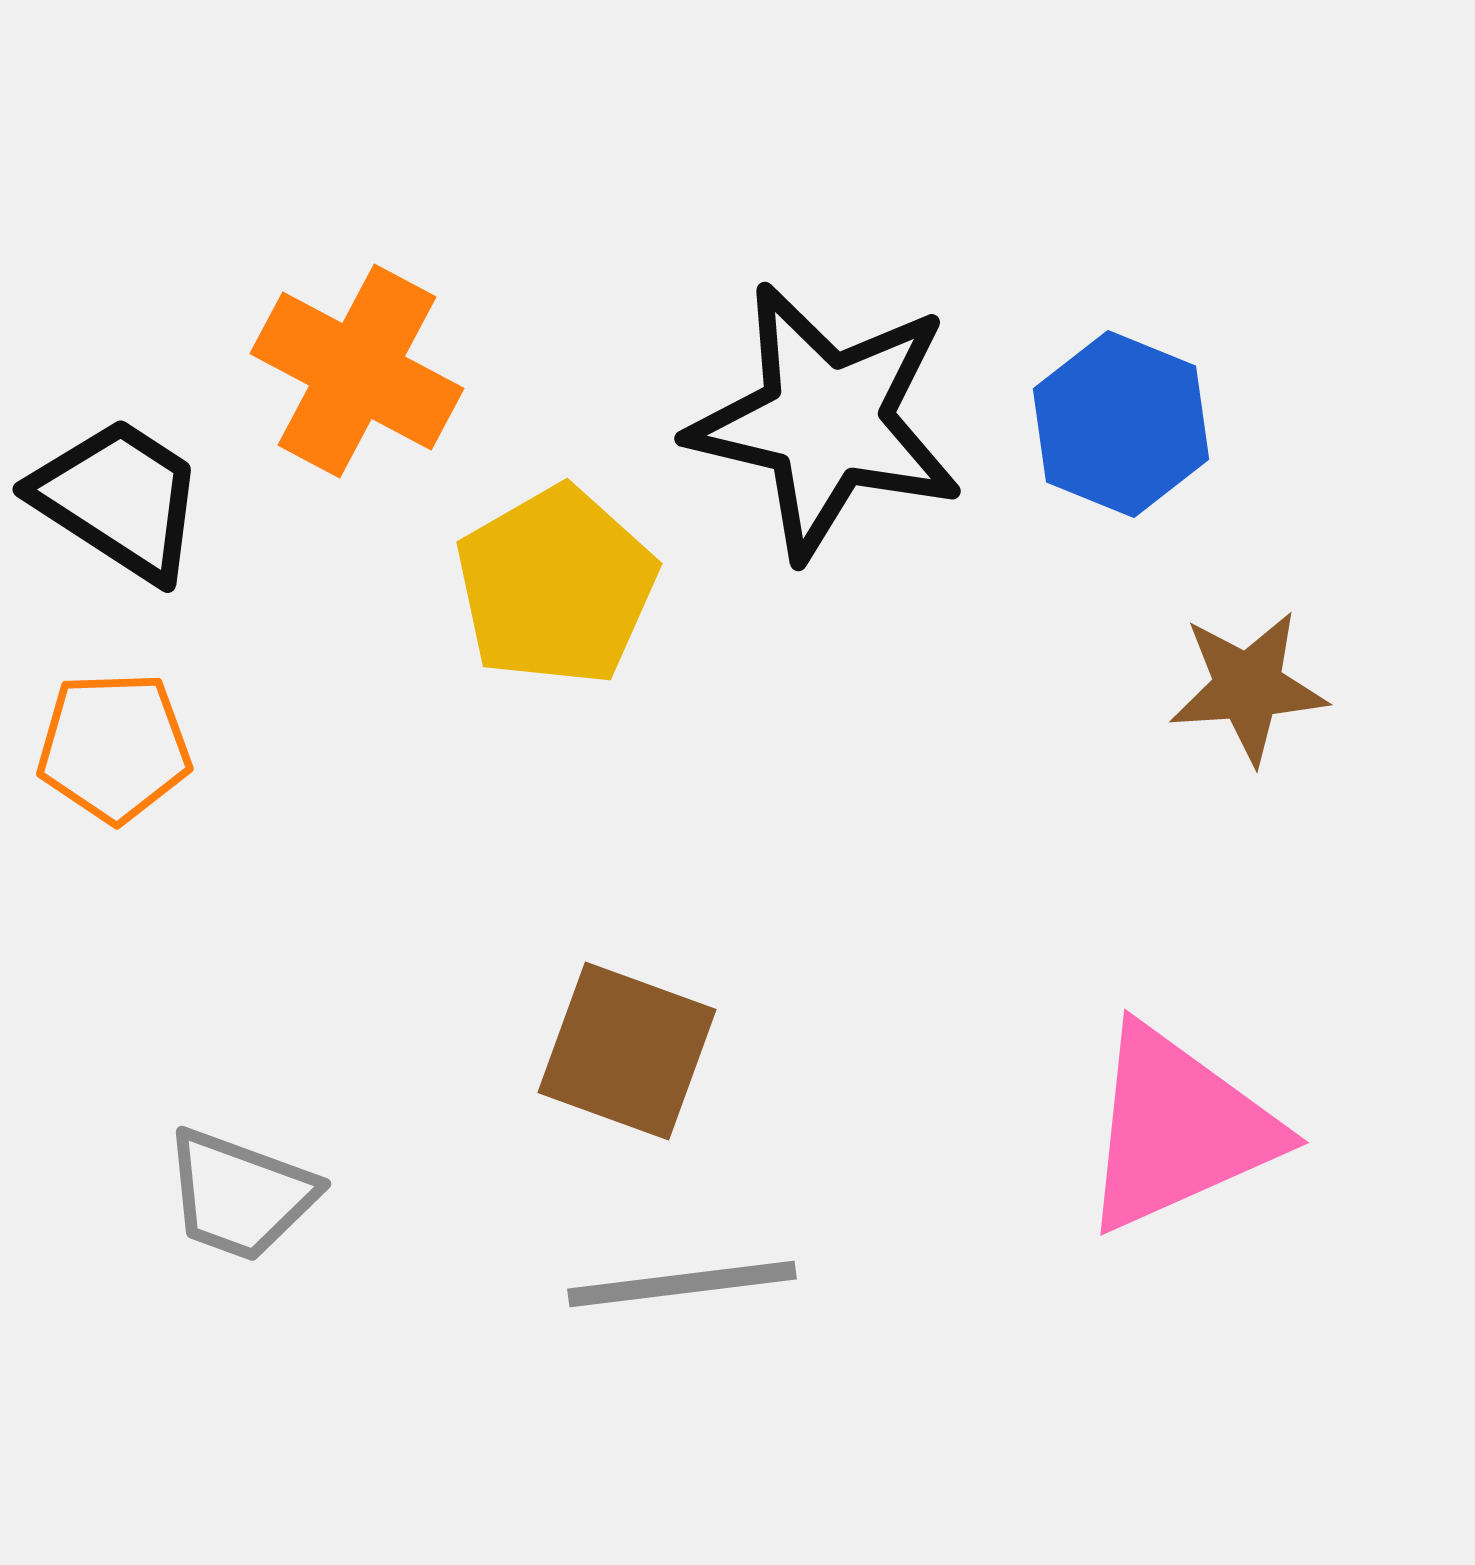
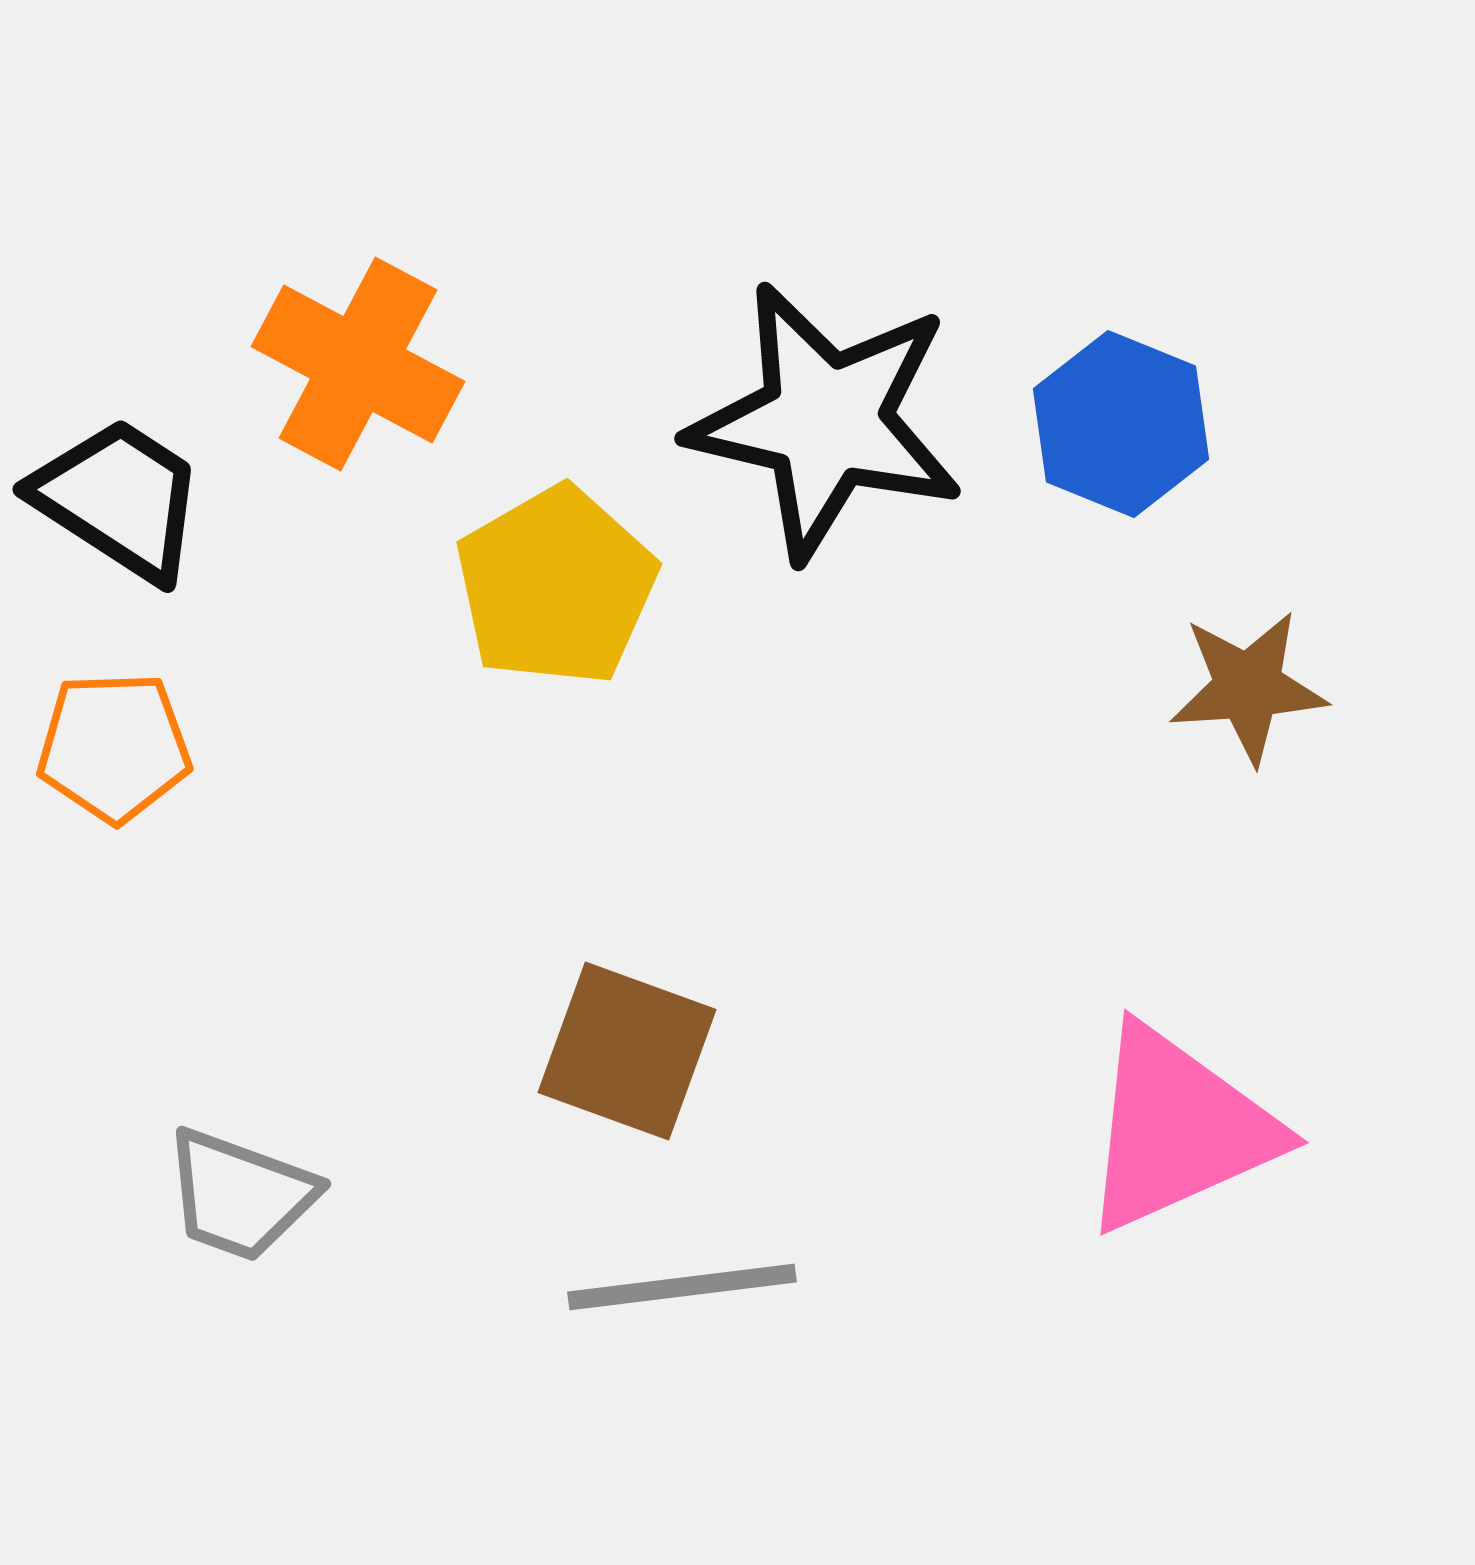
orange cross: moved 1 px right, 7 px up
gray line: moved 3 px down
